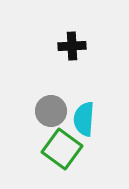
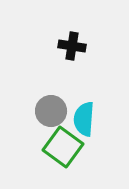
black cross: rotated 12 degrees clockwise
green square: moved 1 px right, 2 px up
